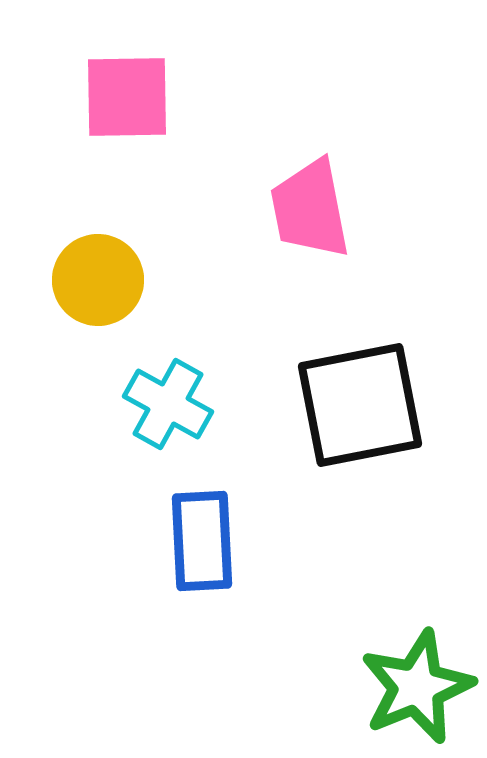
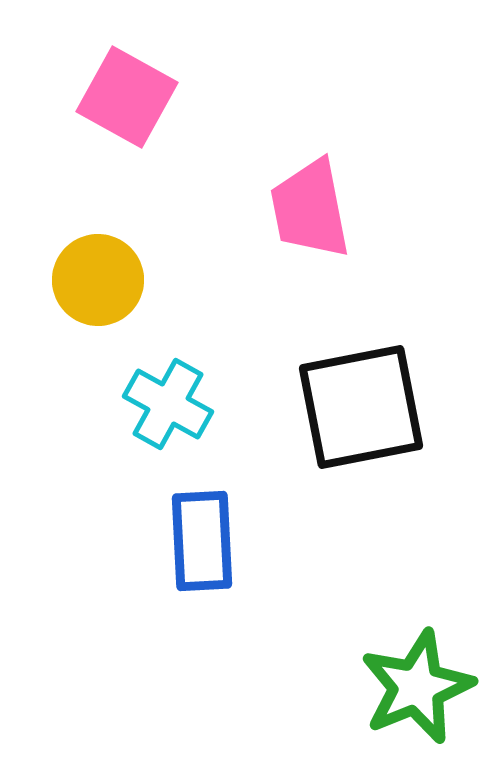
pink square: rotated 30 degrees clockwise
black square: moved 1 px right, 2 px down
